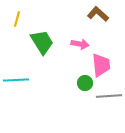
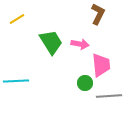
brown L-shape: rotated 75 degrees clockwise
yellow line: rotated 42 degrees clockwise
green trapezoid: moved 9 px right
cyan line: moved 1 px down
